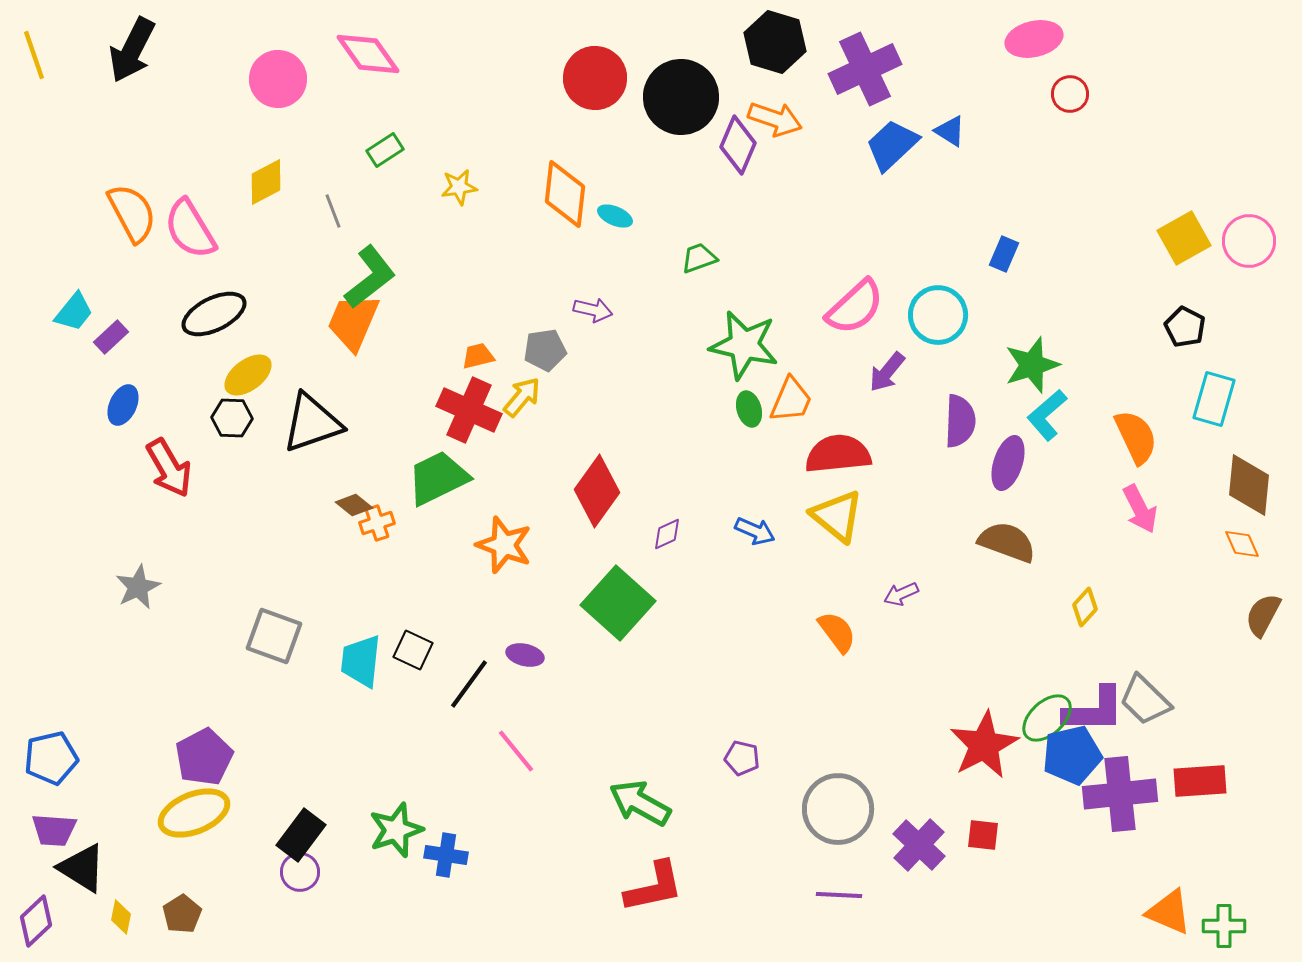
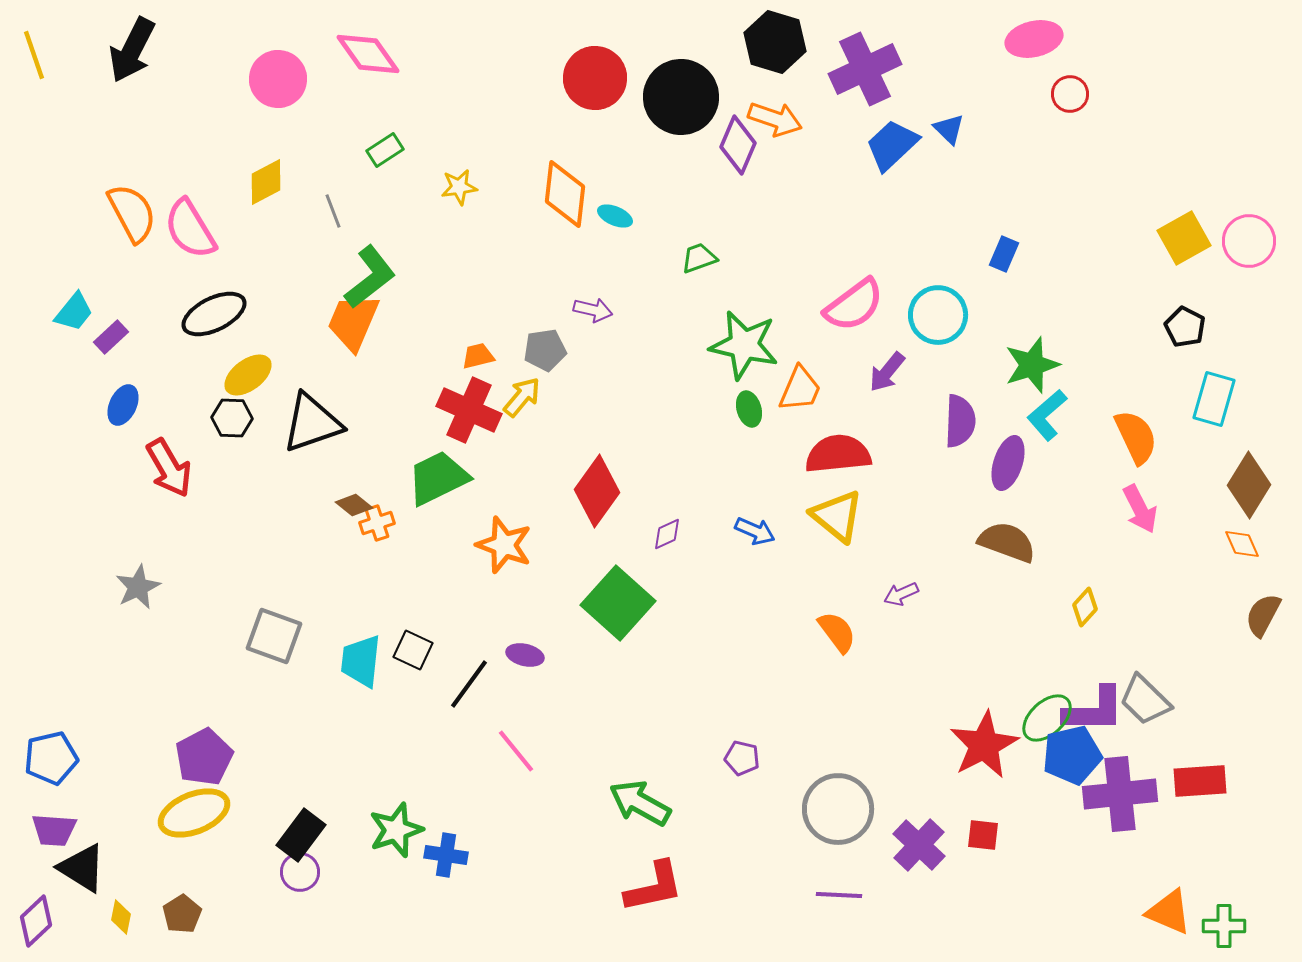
blue triangle at (950, 131): moved 1 px left, 2 px up; rotated 12 degrees clockwise
pink semicircle at (855, 307): moved 1 px left, 2 px up; rotated 6 degrees clockwise
orange trapezoid at (791, 400): moved 9 px right, 11 px up
brown diamond at (1249, 485): rotated 26 degrees clockwise
